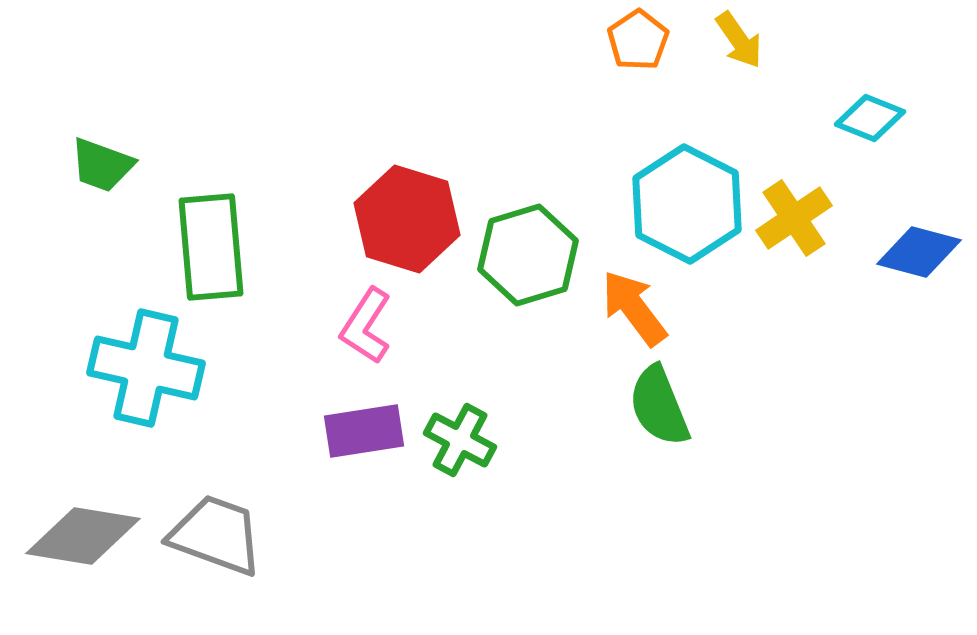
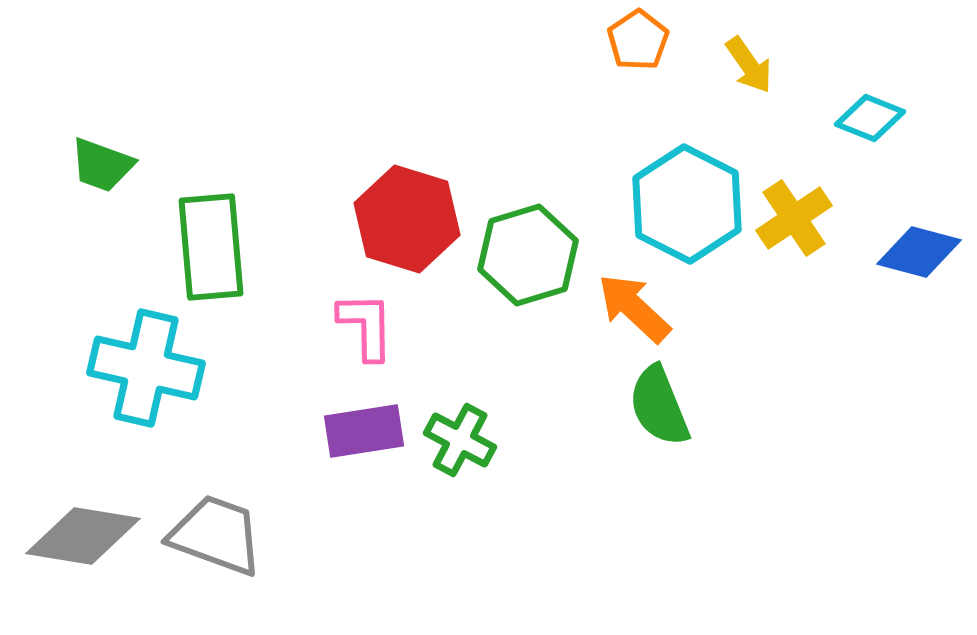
yellow arrow: moved 10 px right, 25 px down
orange arrow: rotated 10 degrees counterclockwise
pink L-shape: rotated 146 degrees clockwise
